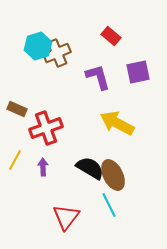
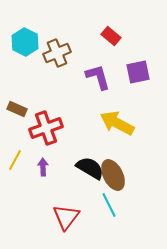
cyan hexagon: moved 13 px left, 4 px up; rotated 16 degrees counterclockwise
